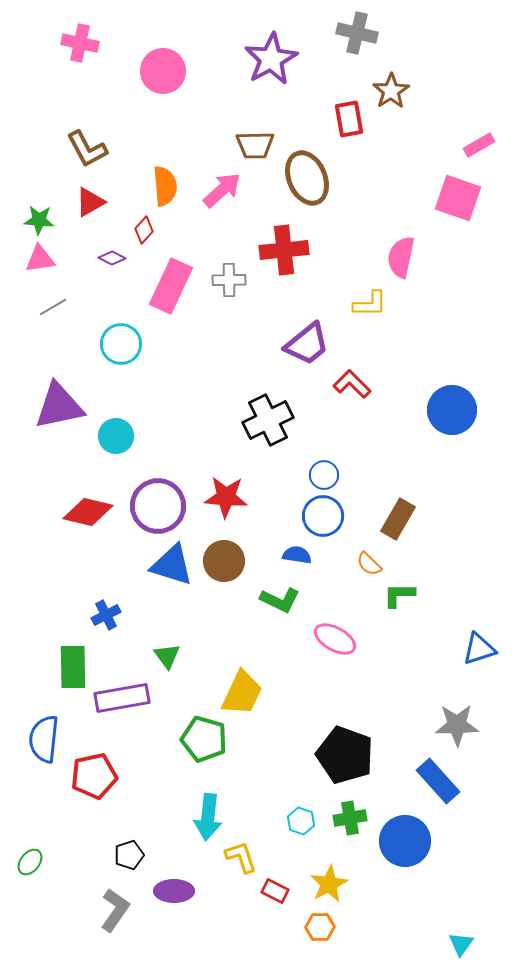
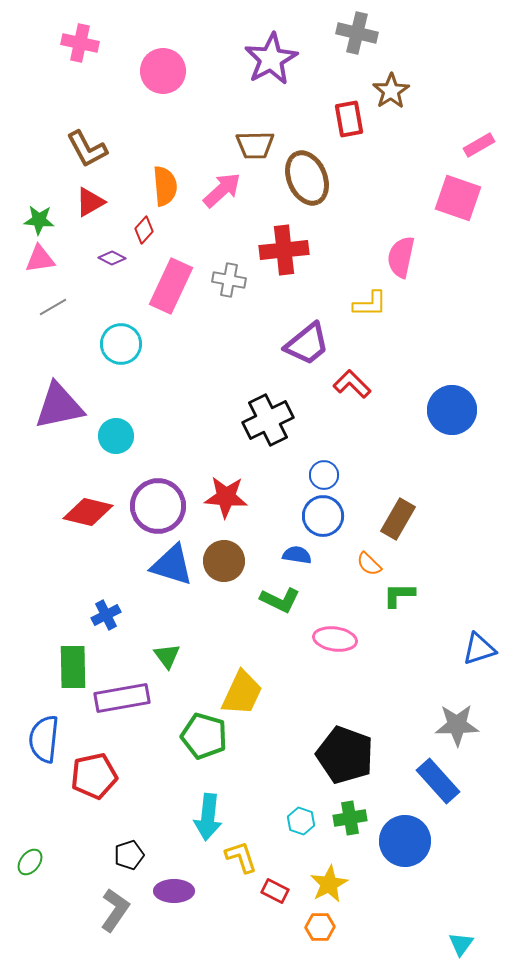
gray cross at (229, 280): rotated 12 degrees clockwise
pink ellipse at (335, 639): rotated 21 degrees counterclockwise
green pentagon at (204, 739): moved 3 px up
